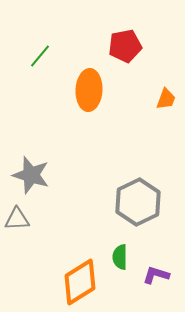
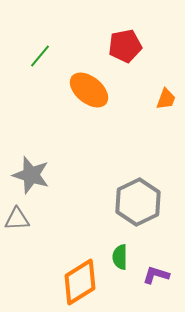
orange ellipse: rotated 54 degrees counterclockwise
